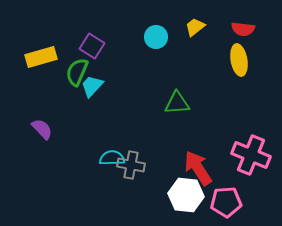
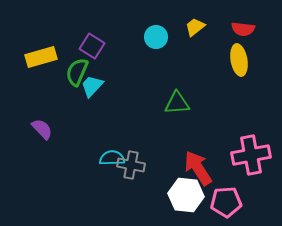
pink cross: rotated 33 degrees counterclockwise
